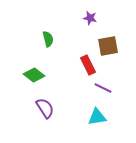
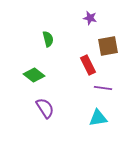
purple line: rotated 18 degrees counterclockwise
cyan triangle: moved 1 px right, 1 px down
